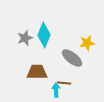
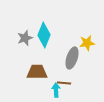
gray ellipse: rotated 70 degrees clockwise
